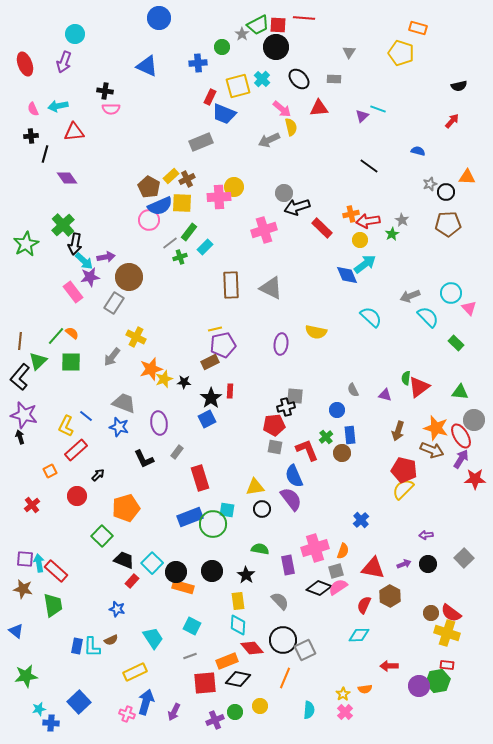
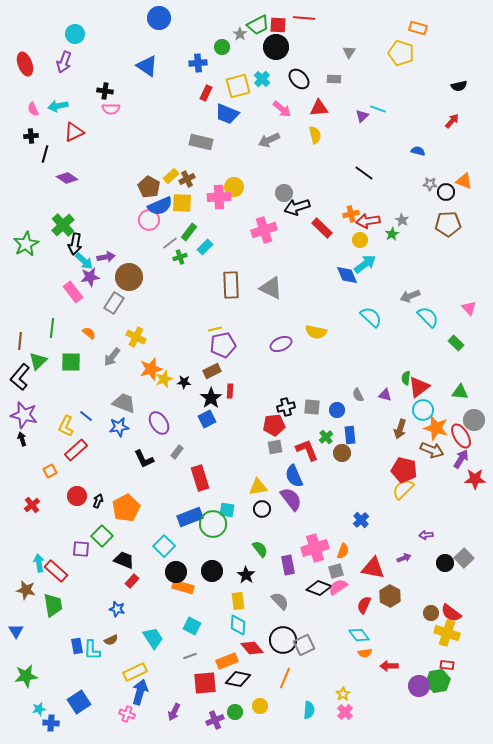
gray star at (242, 34): moved 2 px left
blue triangle at (147, 66): rotated 10 degrees clockwise
red rectangle at (210, 97): moved 4 px left, 4 px up
blue trapezoid at (224, 114): moved 3 px right
yellow semicircle at (291, 127): moved 24 px right, 8 px down
red triangle at (74, 132): rotated 20 degrees counterclockwise
gray rectangle at (201, 142): rotated 35 degrees clockwise
black line at (369, 166): moved 5 px left, 7 px down
orange triangle at (467, 177): moved 3 px left, 4 px down; rotated 18 degrees clockwise
purple diamond at (67, 178): rotated 20 degrees counterclockwise
gray star at (430, 184): rotated 24 degrees clockwise
cyan circle at (451, 293): moved 28 px left, 117 px down
orange semicircle at (72, 333): moved 17 px right
green line at (56, 336): moved 4 px left, 8 px up; rotated 36 degrees counterclockwise
purple ellipse at (281, 344): rotated 60 degrees clockwise
brown rectangle at (210, 362): moved 2 px right, 9 px down
gray semicircle at (353, 390): moved 5 px right, 5 px down
gray square at (295, 396): moved 17 px right, 11 px down
purple ellipse at (159, 423): rotated 25 degrees counterclockwise
blue star at (119, 427): rotated 24 degrees counterclockwise
brown arrow at (398, 431): moved 2 px right, 2 px up
black arrow at (20, 437): moved 2 px right, 2 px down
gray square at (275, 447): rotated 21 degrees counterclockwise
black arrow at (98, 475): moved 26 px down; rotated 24 degrees counterclockwise
yellow triangle at (255, 487): moved 3 px right
orange pentagon at (126, 508): rotated 12 degrees counterclockwise
green semicircle at (260, 549): rotated 42 degrees clockwise
purple square at (25, 559): moved 56 px right, 10 px up
cyan square at (152, 563): moved 12 px right, 17 px up
purple arrow at (404, 564): moved 6 px up
black circle at (428, 564): moved 17 px right, 1 px up
brown star at (23, 589): moved 3 px right, 1 px down
blue triangle at (16, 631): rotated 21 degrees clockwise
cyan diamond at (359, 635): rotated 55 degrees clockwise
blue rectangle at (77, 646): rotated 21 degrees counterclockwise
cyan L-shape at (92, 647): moved 3 px down
gray square at (305, 650): moved 1 px left, 5 px up
orange semicircle at (365, 689): moved 36 px up
blue square at (79, 702): rotated 10 degrees clockwise
blue arrow at (146, 702): moved 6 px left, 10 px up
